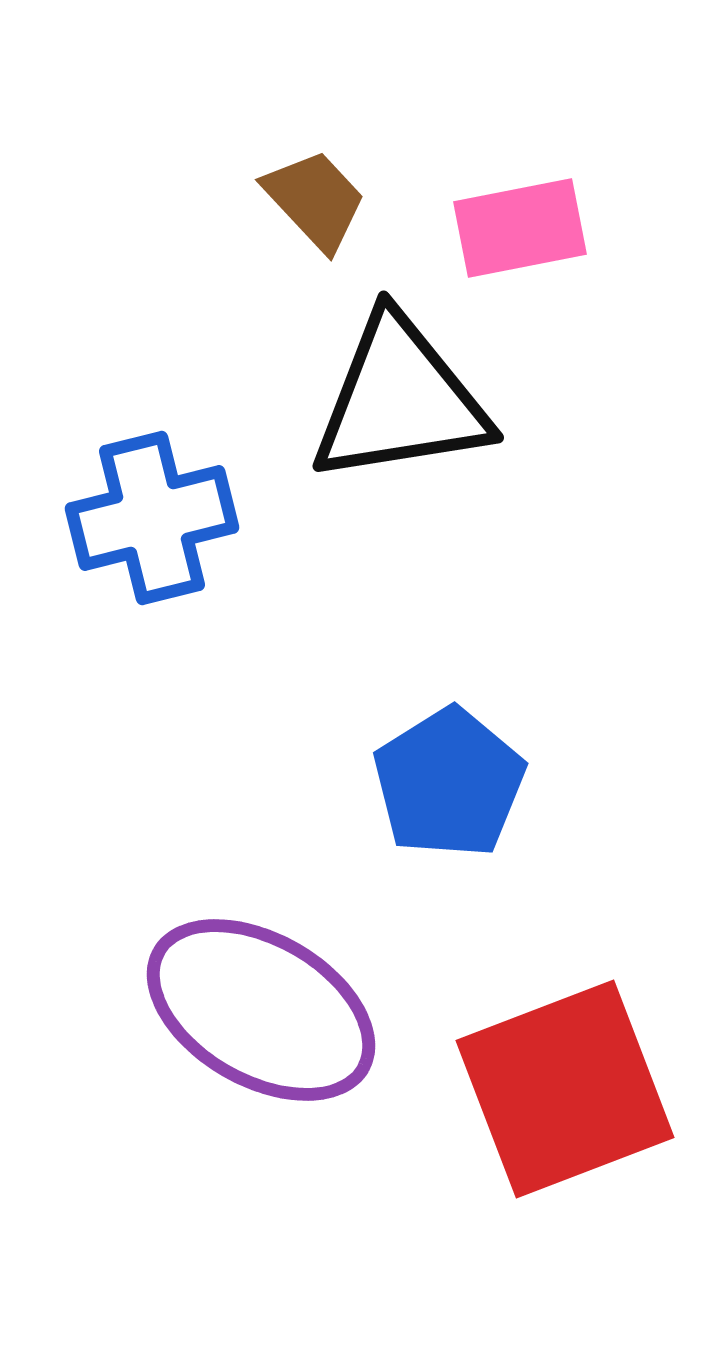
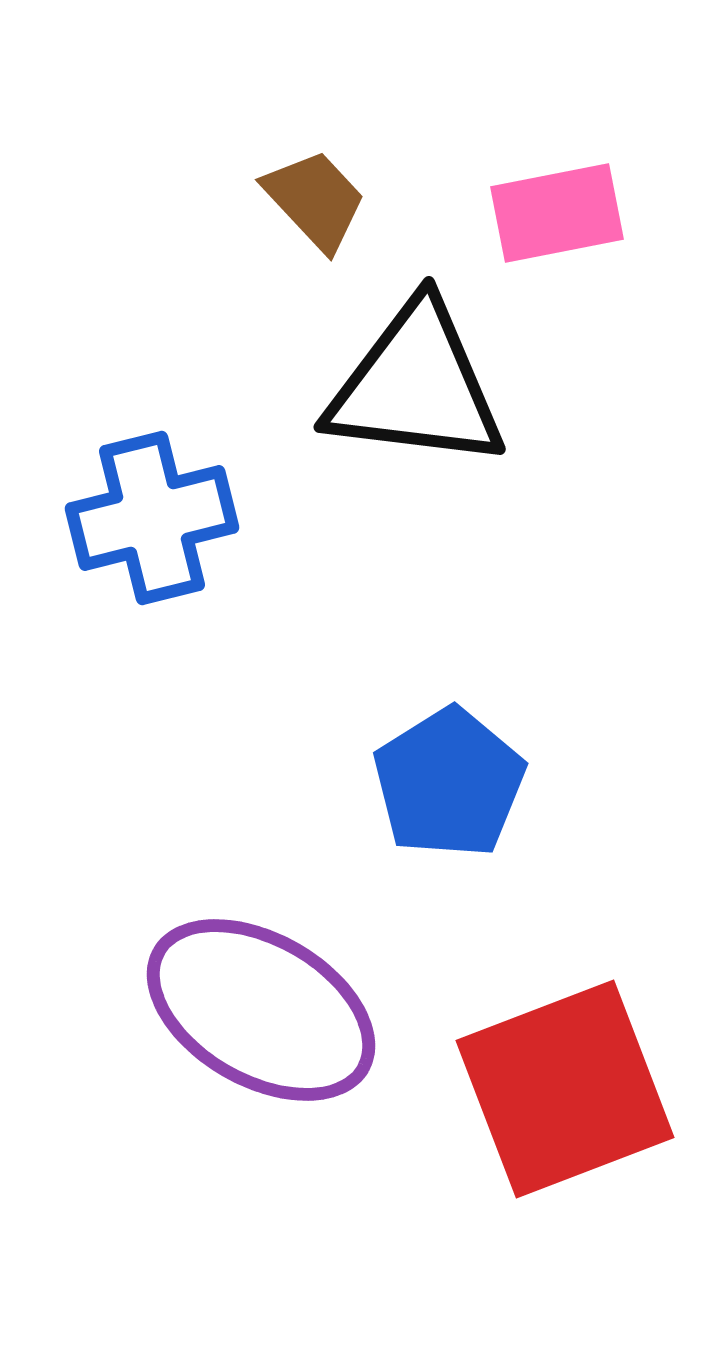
pink rectangle: moved 37 px right, 15 px up
black triangle: moved 16 px right, 14 px up; rotated 16 degrees clockwise
